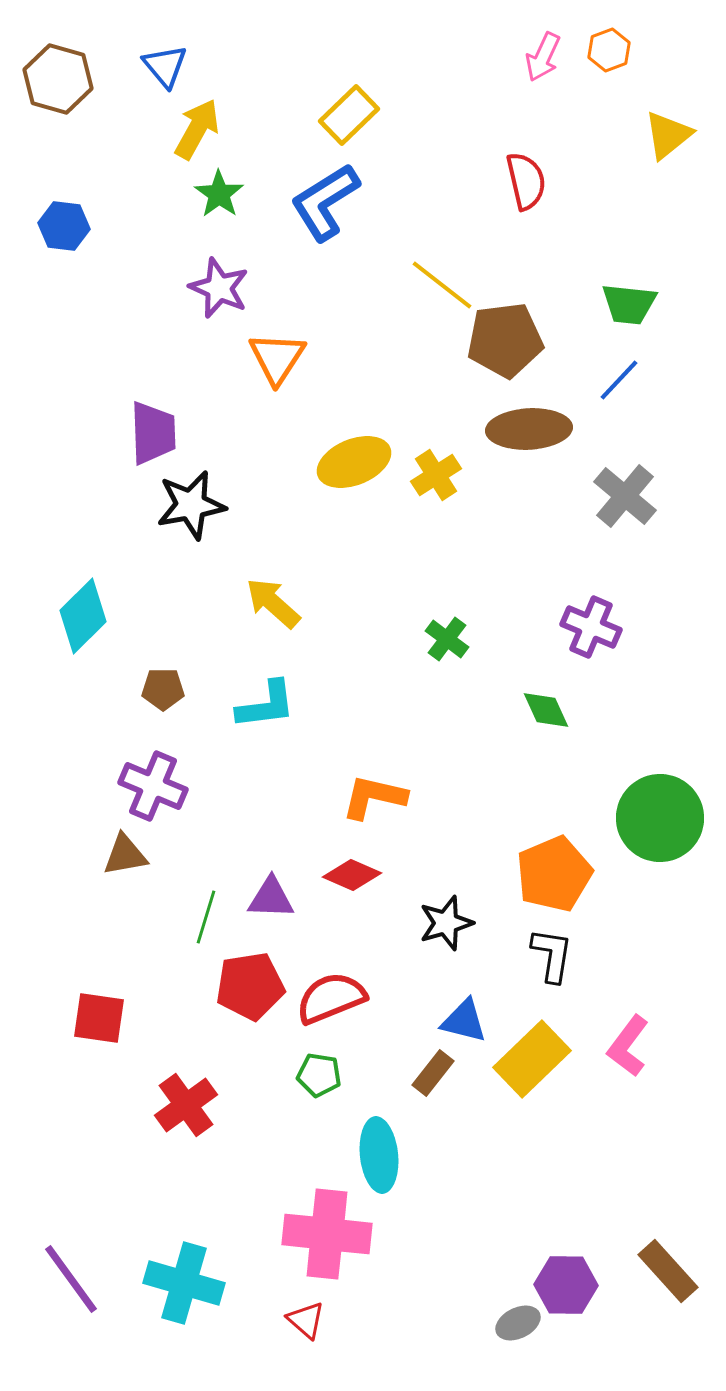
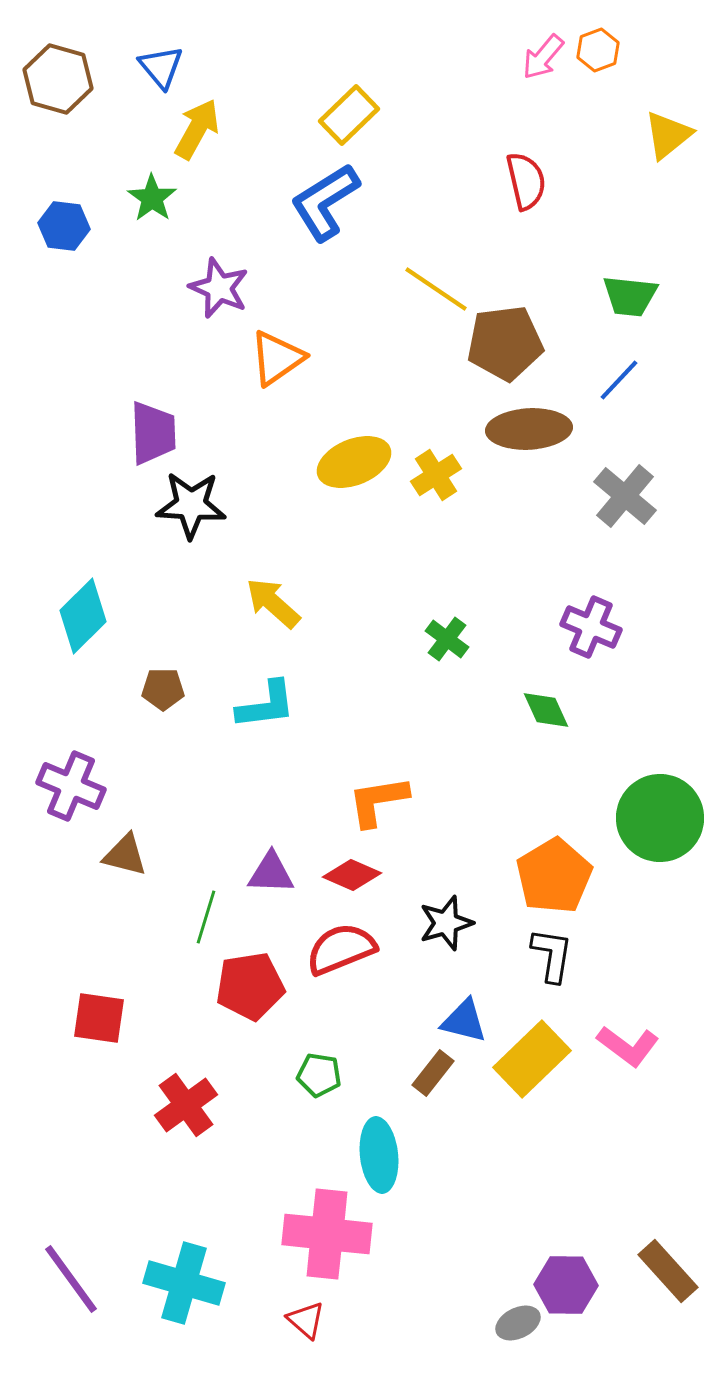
orange hexagon at (609, 50): moved 11 px left
pink arrow at (543, 57): rotated 15 degrees clockwise
blue triangle at (165, 66): moved 4 px left, 1 px down
green star at (219, 194): moved 67 px left, 4 px down
yellow line at (442, 285): moved 6 px left, 4 px down; rotated 4 degrees counterclockwise
green trapezoid at (629, 304): moved 1 px right, 8 px up
brown pentagon at (505, 340): moved 3 px down
orange triangle at (277, 358): rotated 22 degrees clockwise
black star at (191, 505): rotated 14 degrees clockwise
purple cross at (153, 786): moved 82 px left
orange L-shape at (374, 797): moved 4 px right, 4 px down; rotated 22 degrees counterclockwise
brown triangle at (125, 855): rotated 24 degrees clockwise
orange pentagon at (554, 874): moved 2 px down; rotated 8 degrees counterclockwise
purple triangle at (271, 898): moved 25 px up
red semicircle at (331, 998): moved 10 px right, 49 px up
pink L-shape at (628, 1046): rotated 90 degrees counterclockwise
